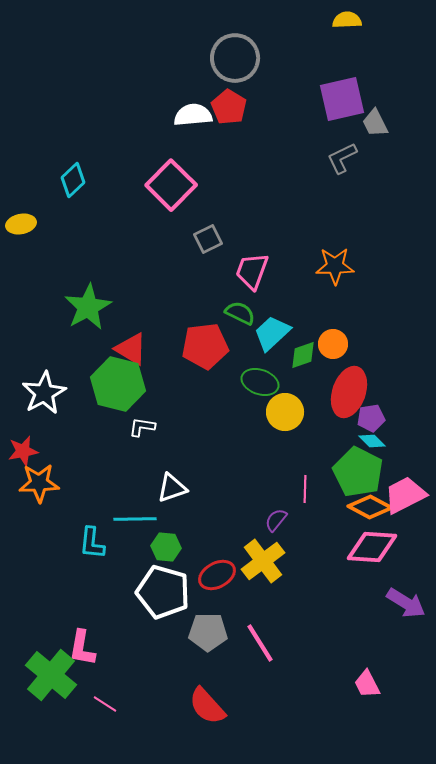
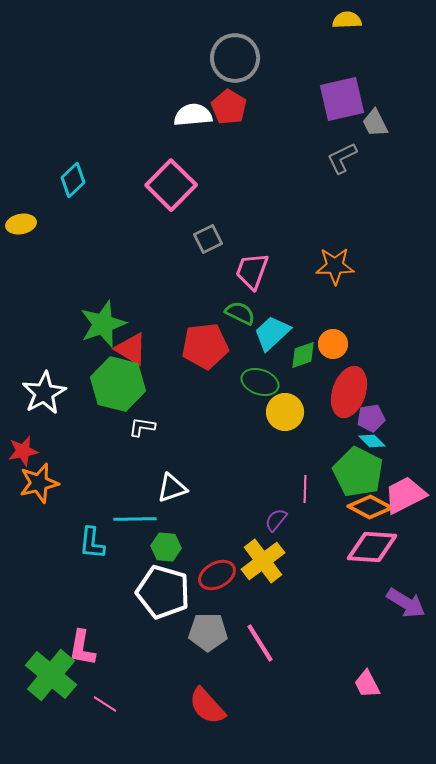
green star at (88, 307): moved 15 px right, 17 px down; rotated 9 degrees clockwise
orange star at (39, 483): rotated 12 degrees counterclockwise
